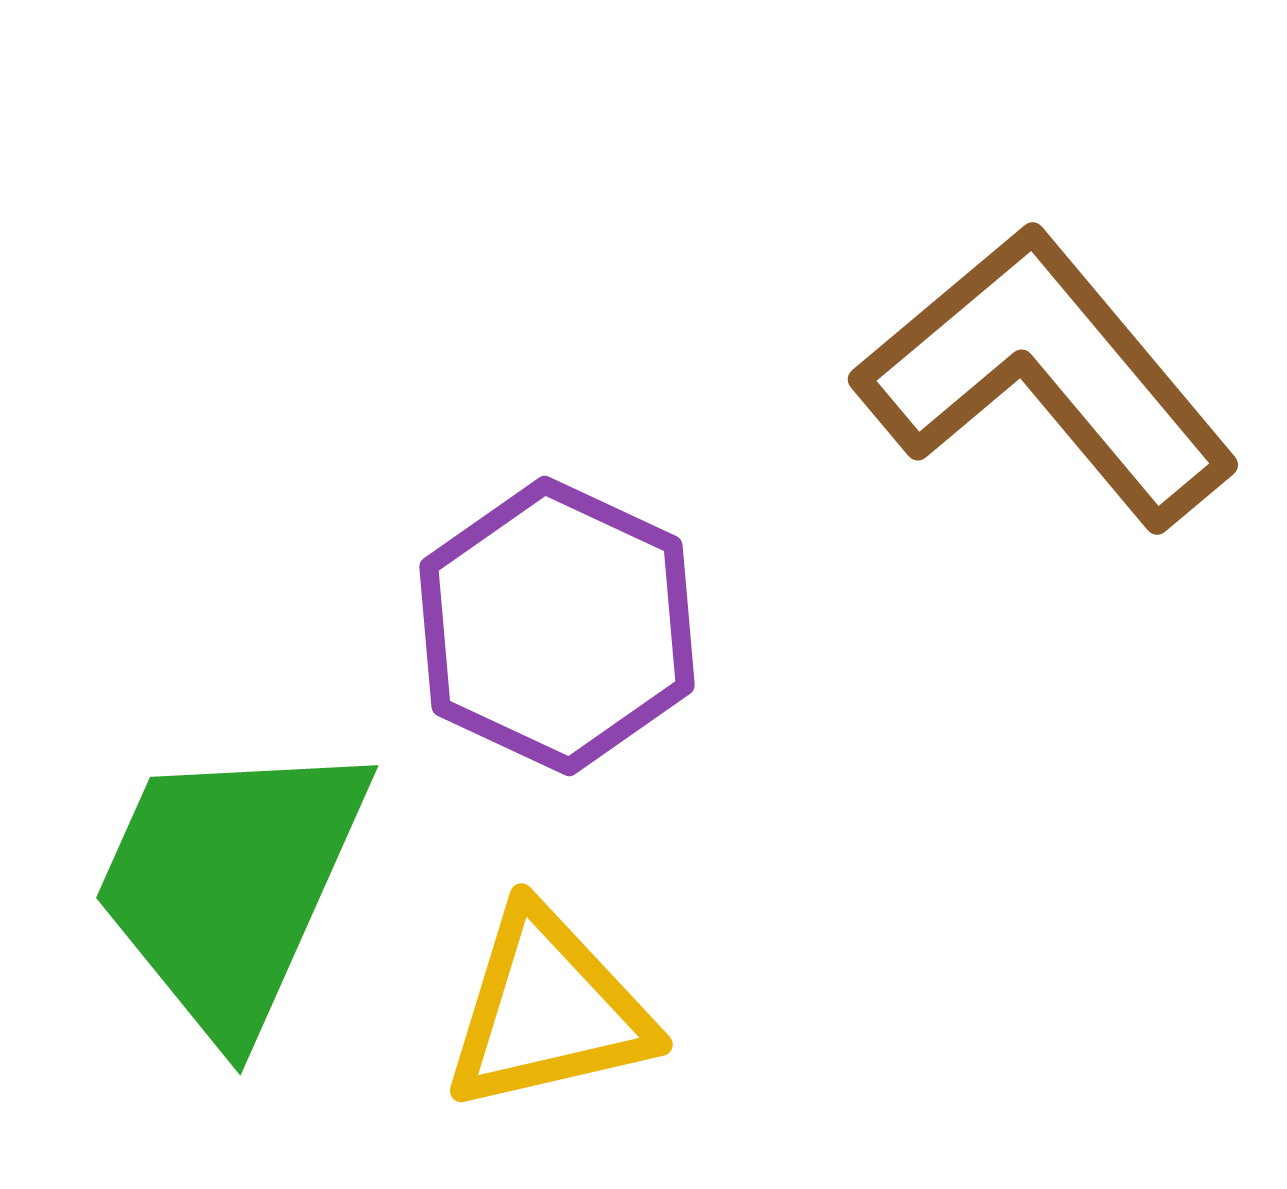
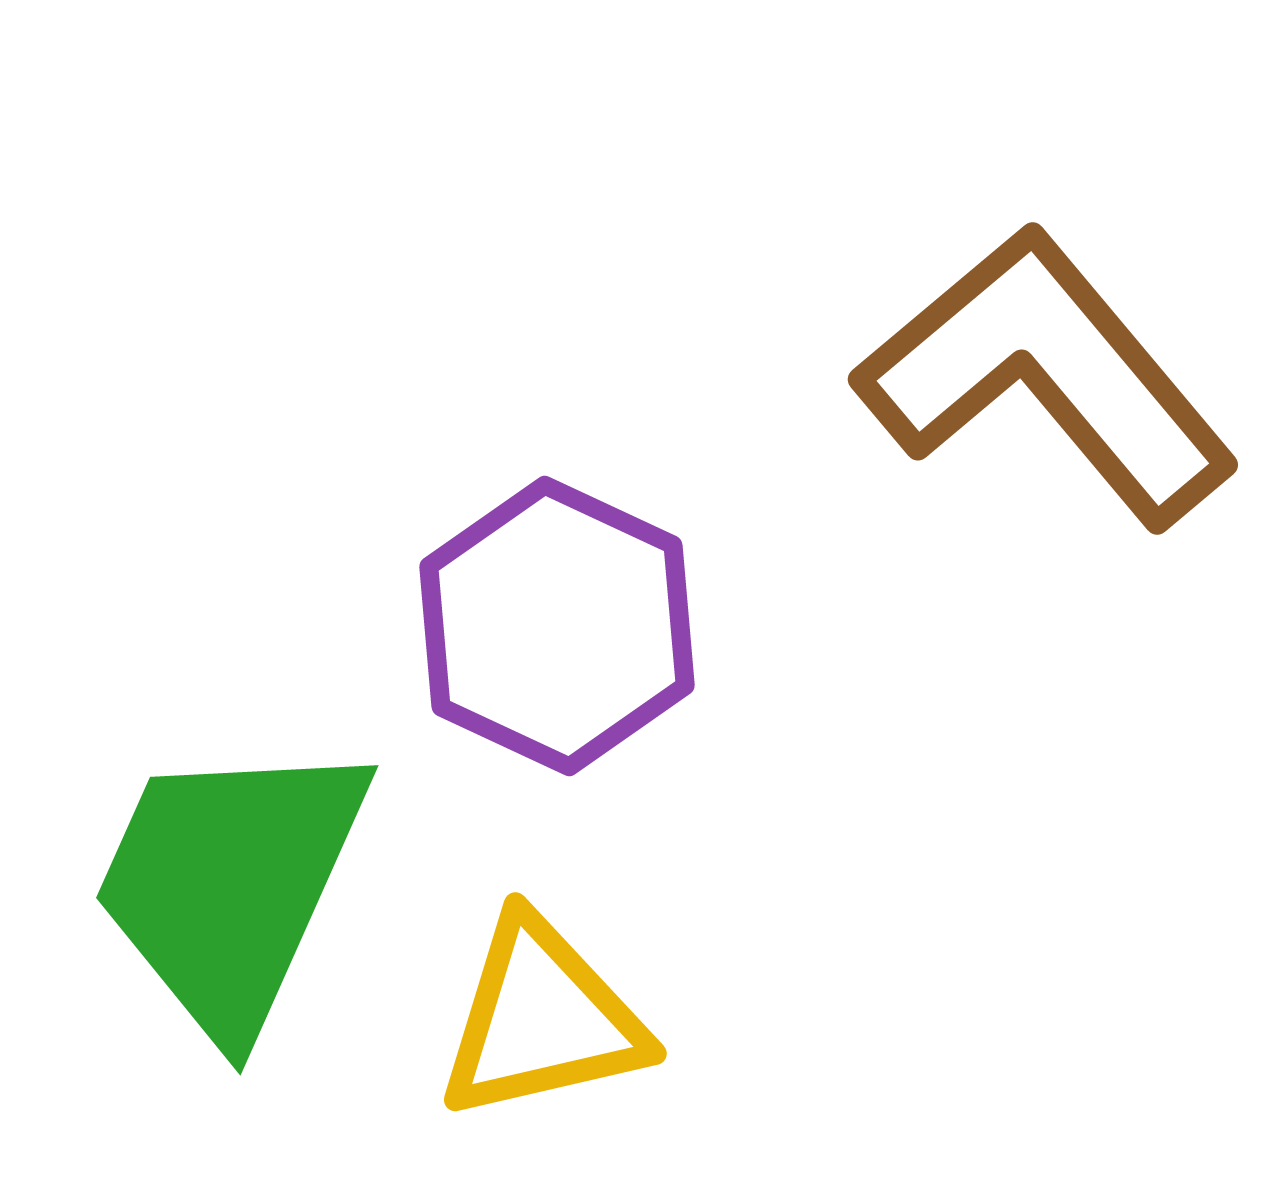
yellow triangle: moved 6 px left, 9 px down
